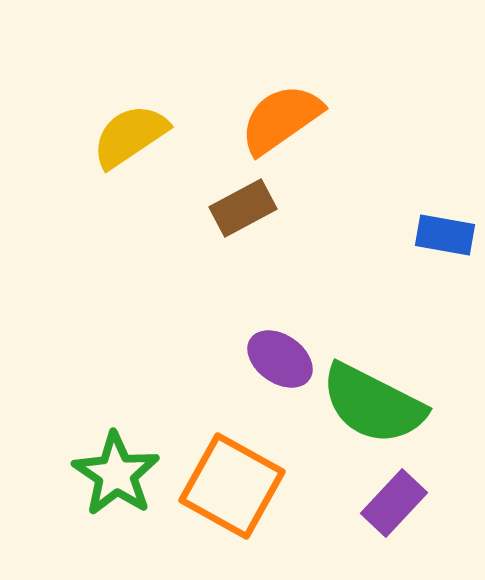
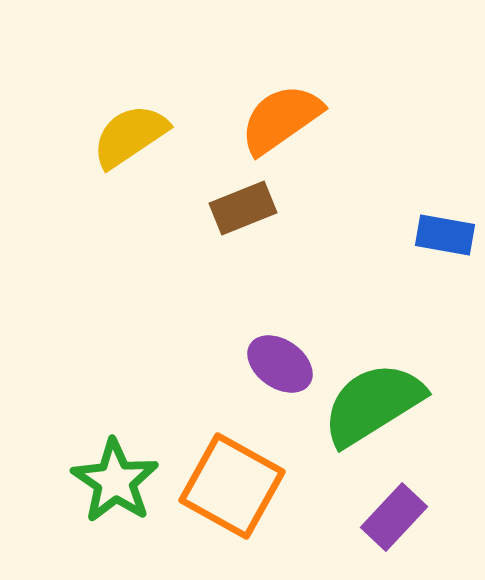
brown rectangle: rotated 6 degrees clockwise
purple ellipse: moved 5 px down
green semicircle: rotated 121 degrees clockwise
green star: moved 1 px left, 7 px down
purple rectangle: moved 14 px down
